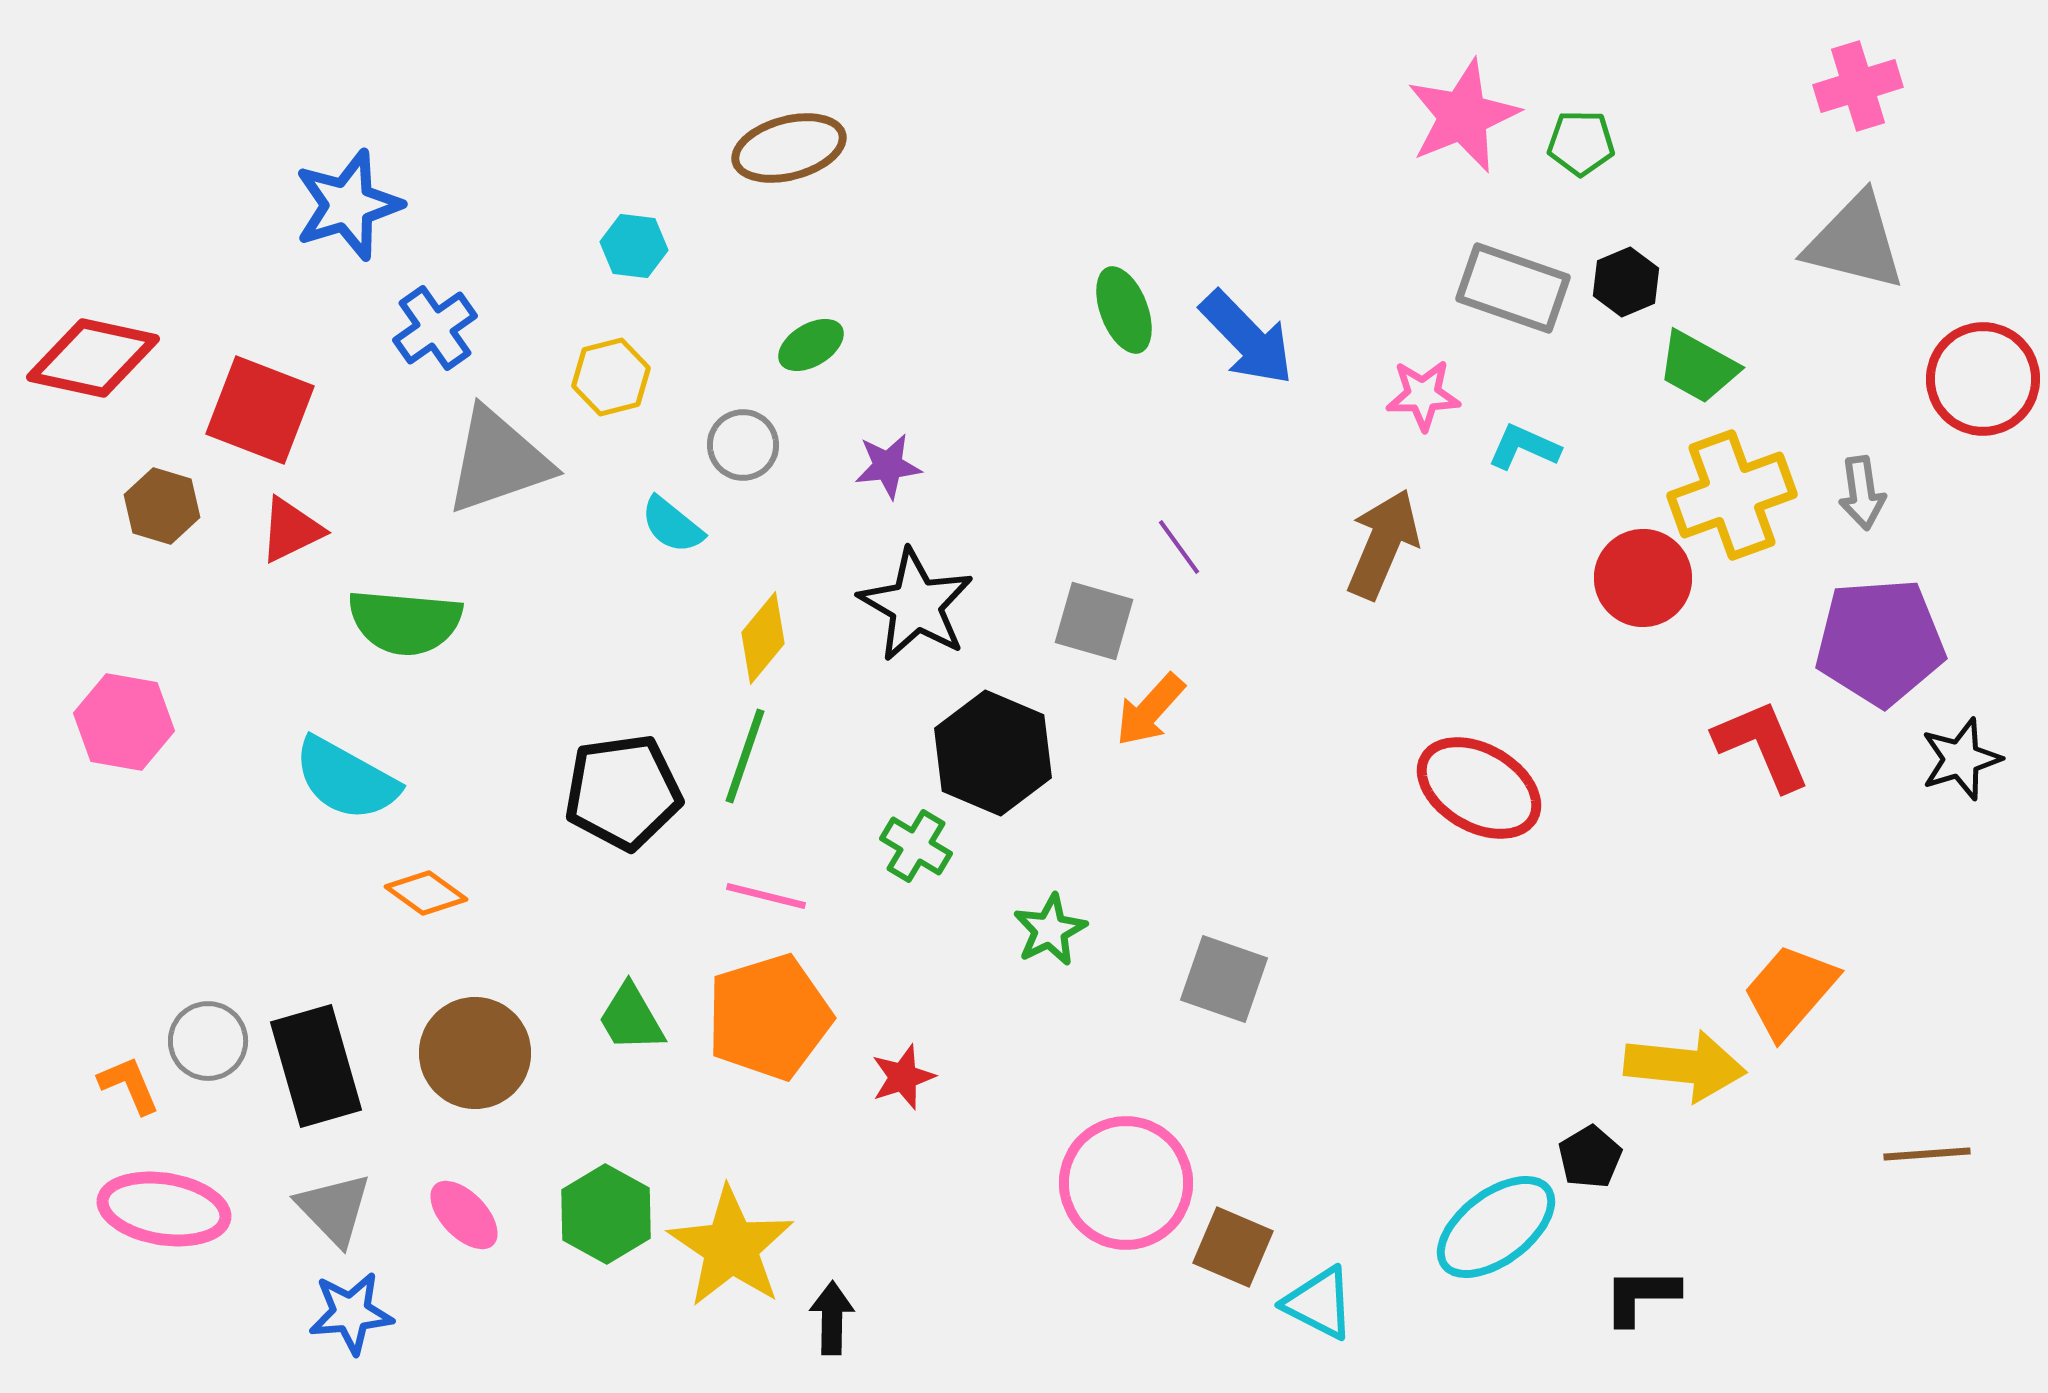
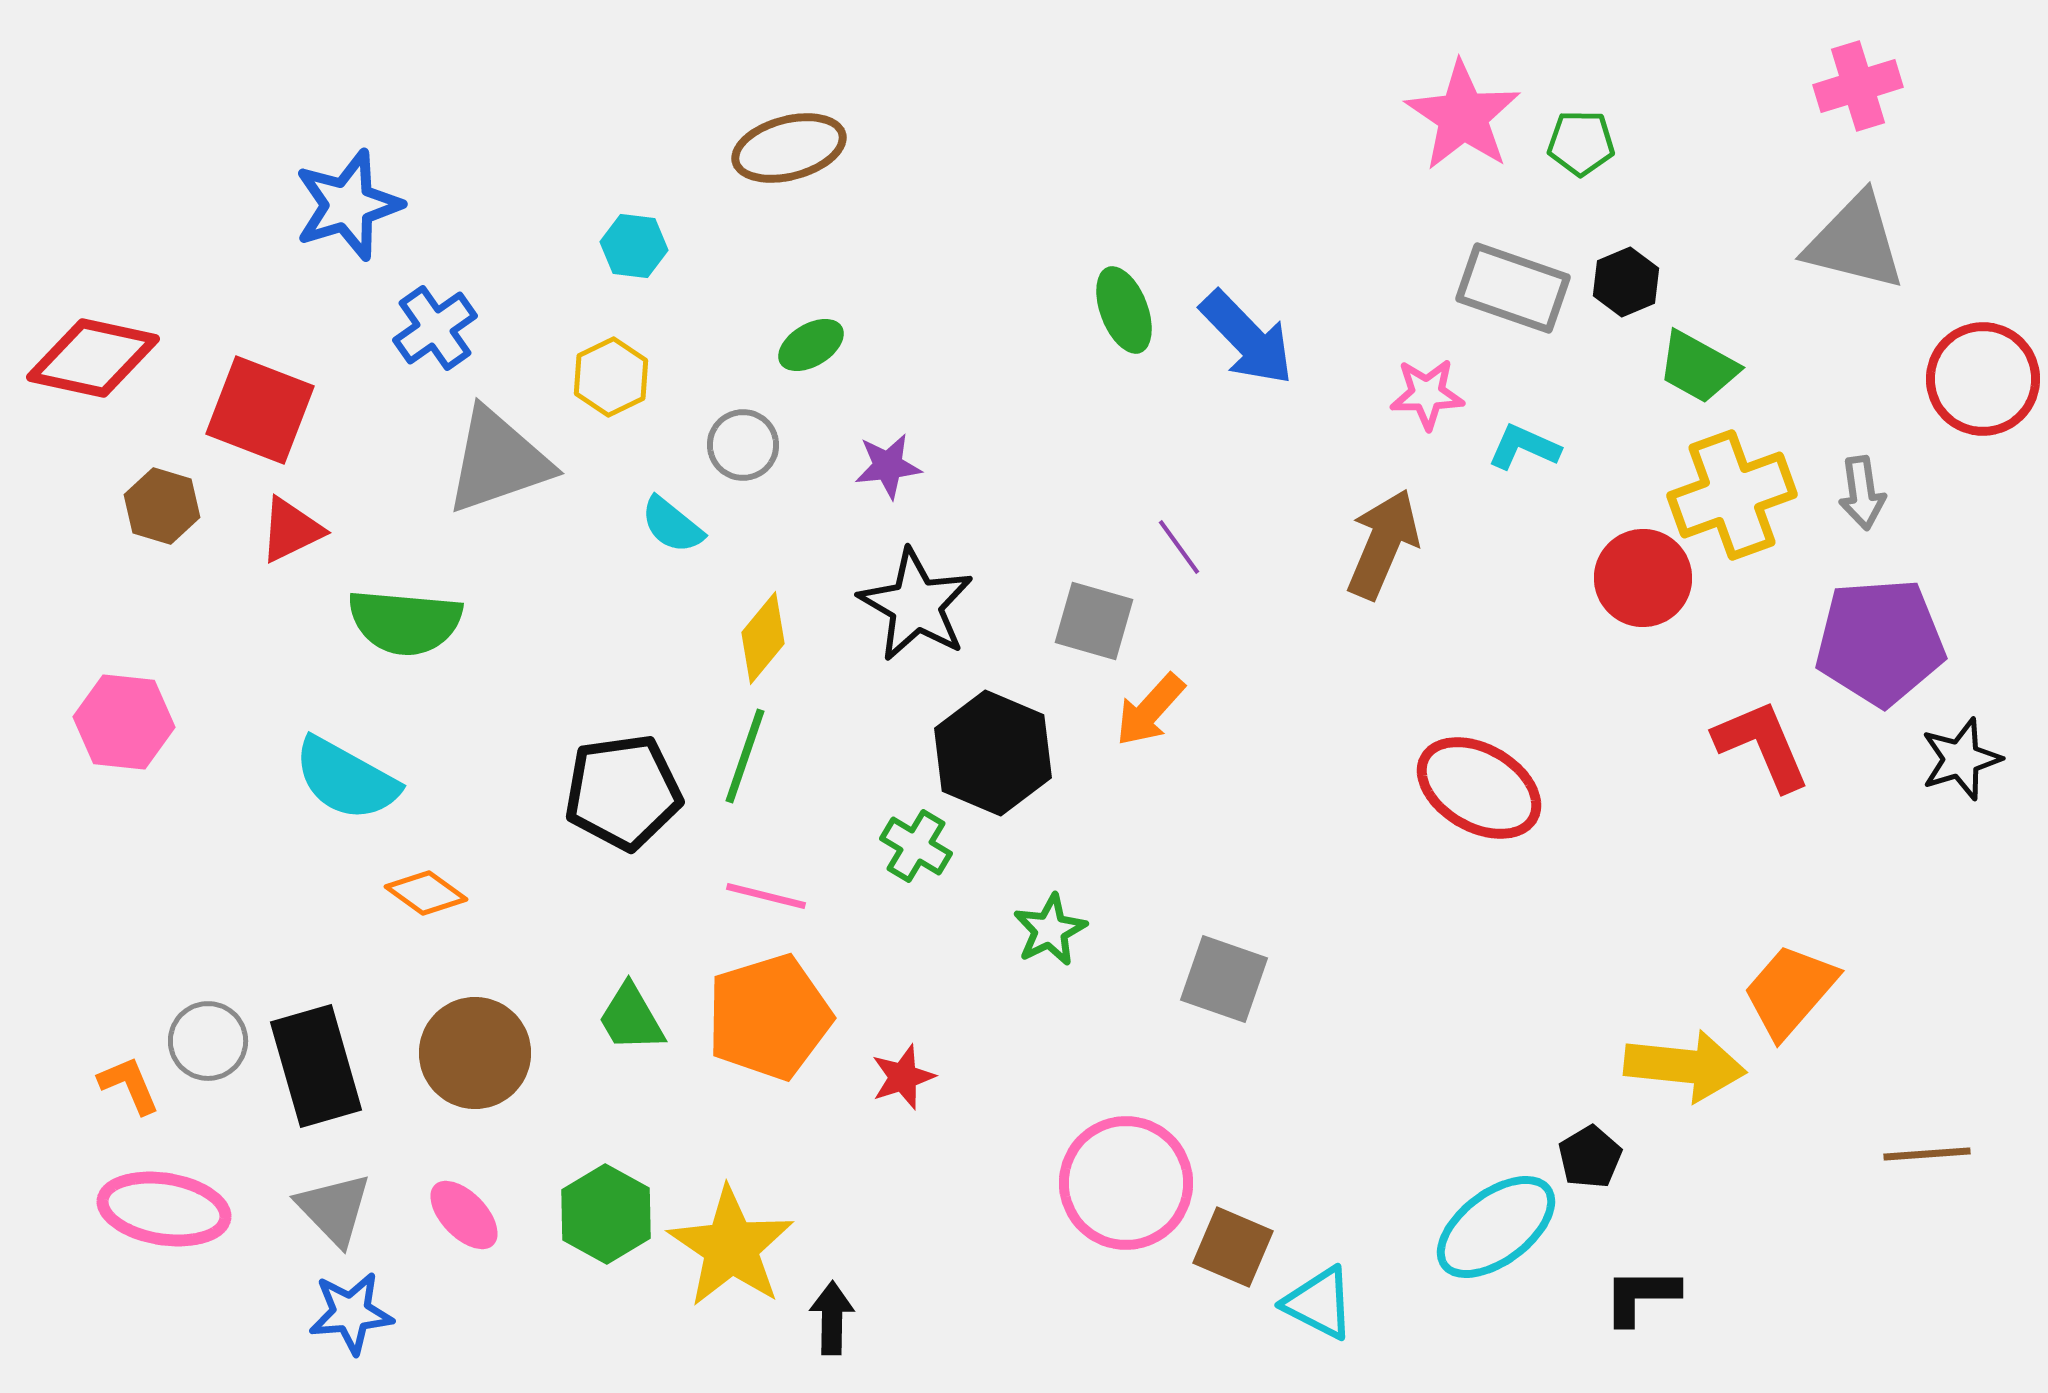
pink star at (1463, 116): rotated 16 degrees counterclockwise
yellow hexagon at (611, 377): rotated 12 degrees counterclockwise
pink star at (1423, 395): moved 4 px right, 1 px up
pink hexagon at (124, 722): rotated 4 degrees counterclockwise
